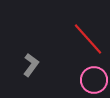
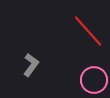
red line: moved 8 px up
